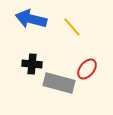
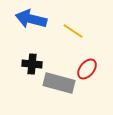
yellow line: moved 1 px right, 4 px down; rotated 15 degrees counterclockwise
